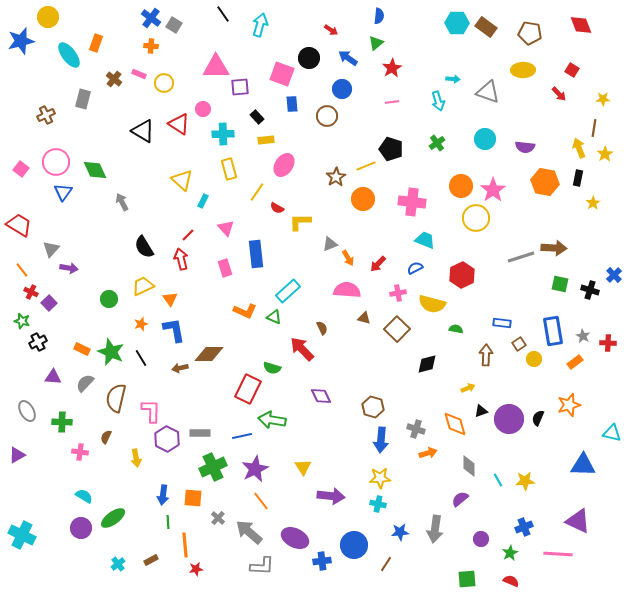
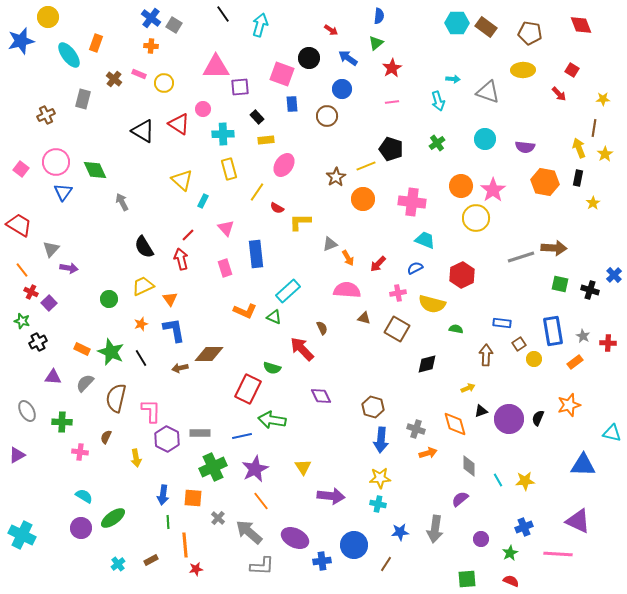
brown square at (397, 329): rotated 15 degrees counterclockwise
